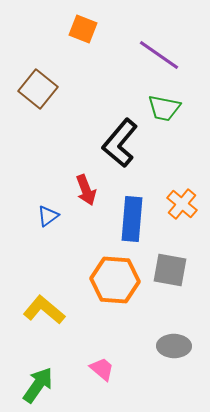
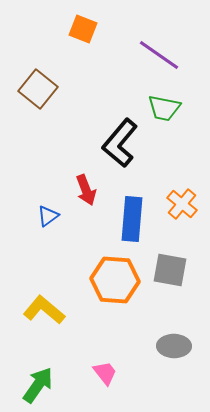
pink trapezoid: moved 3 px right, 4 px down; rotated 12 degrees clockwise
